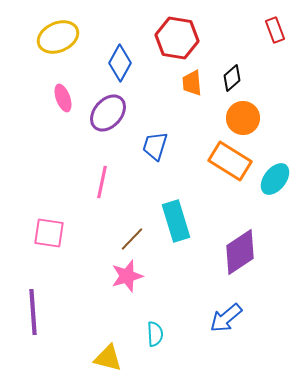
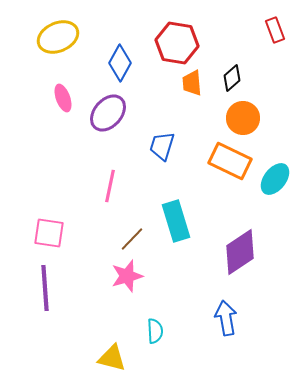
red hexagon: moved 5 px down
blue trapezoid: moved 7 px right
orange rectangle: rotated 6 degrees counterclockwise
pink line: moved 8 px right, 4 px down
purple line: moved 12 px right, 24 px up
blue arrow: rotated 120 degrees clockwise
cyan semicircle: moved 3 px up
yellow triangle: moved 4 px right
